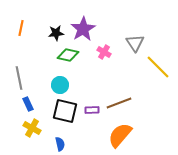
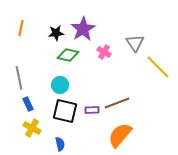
brown line: moved 2 px left
